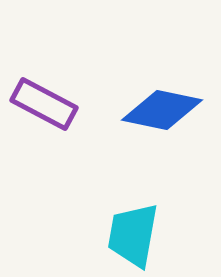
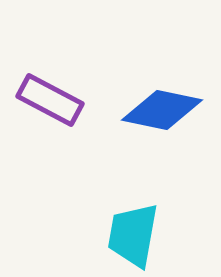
purple rectangle: moved 6 px right, 4 px up
